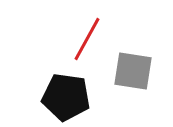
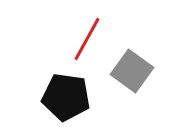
gray square: moved 1 px left; rotated 27 degrees clockwise
